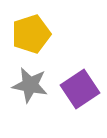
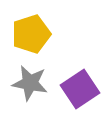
gray star: moved 2 px up
